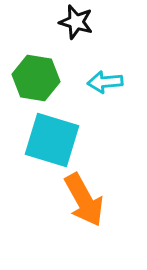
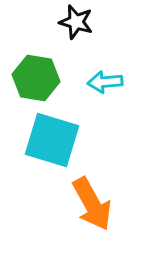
orange arrow: moved 8 px right, 4 px down
